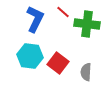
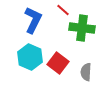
red line: moved 2 px up
blue L-shape: moved 2 px left, 1 px down
green cross: moved 5 px left, 4 px down
cyan hexagon: moved 1 px down; rotated 15 degrees clockwise
